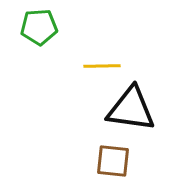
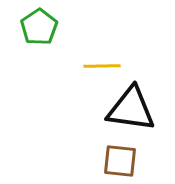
green pentagon: rotated 30 degrees counterclockwise
brown square: moved 7 px right
